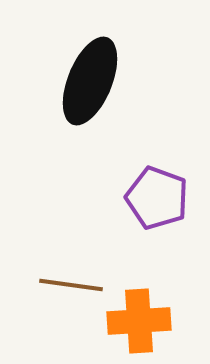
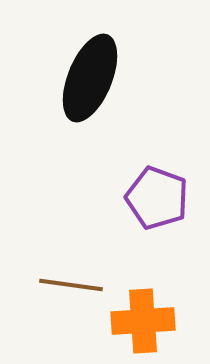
black ellipse: moved 3 px up
orange cross: moved 4 px right
